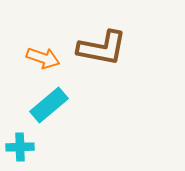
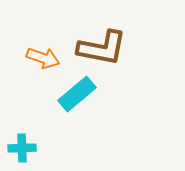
cyan rectangle: moved 28 px right, 11 px up
cyan cross: moved 2 px right, 1 px down
